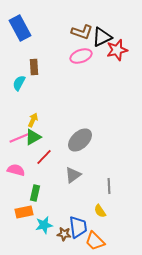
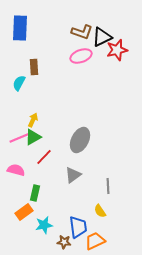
blue rectangle: rotated 30 degrees clockwise
gray ellipse: rotated 20 degrees counterclockwise
gray line: moved 1 px left
orange rectangle: rotated 24 degrees counterclockwise
brown star: moved 8 px down
orange trapezoid: rotated 110 degrees clockwise
